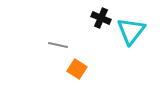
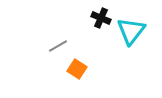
gray line: moved 1 px down; rotated 42 degrees counterclockwise
